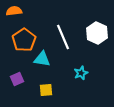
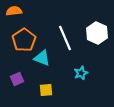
white line: moved 2 px right, 1 px down
cyan triangle: moved 1 px up; rotated 12 degrees clockwise
